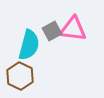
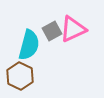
pink triangle: rotated 32 degrees counterclockwise
